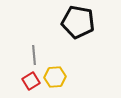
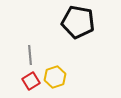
gray line: moved 4 px left
yellow hexagon: rotated 15 degrees counterclockwise
